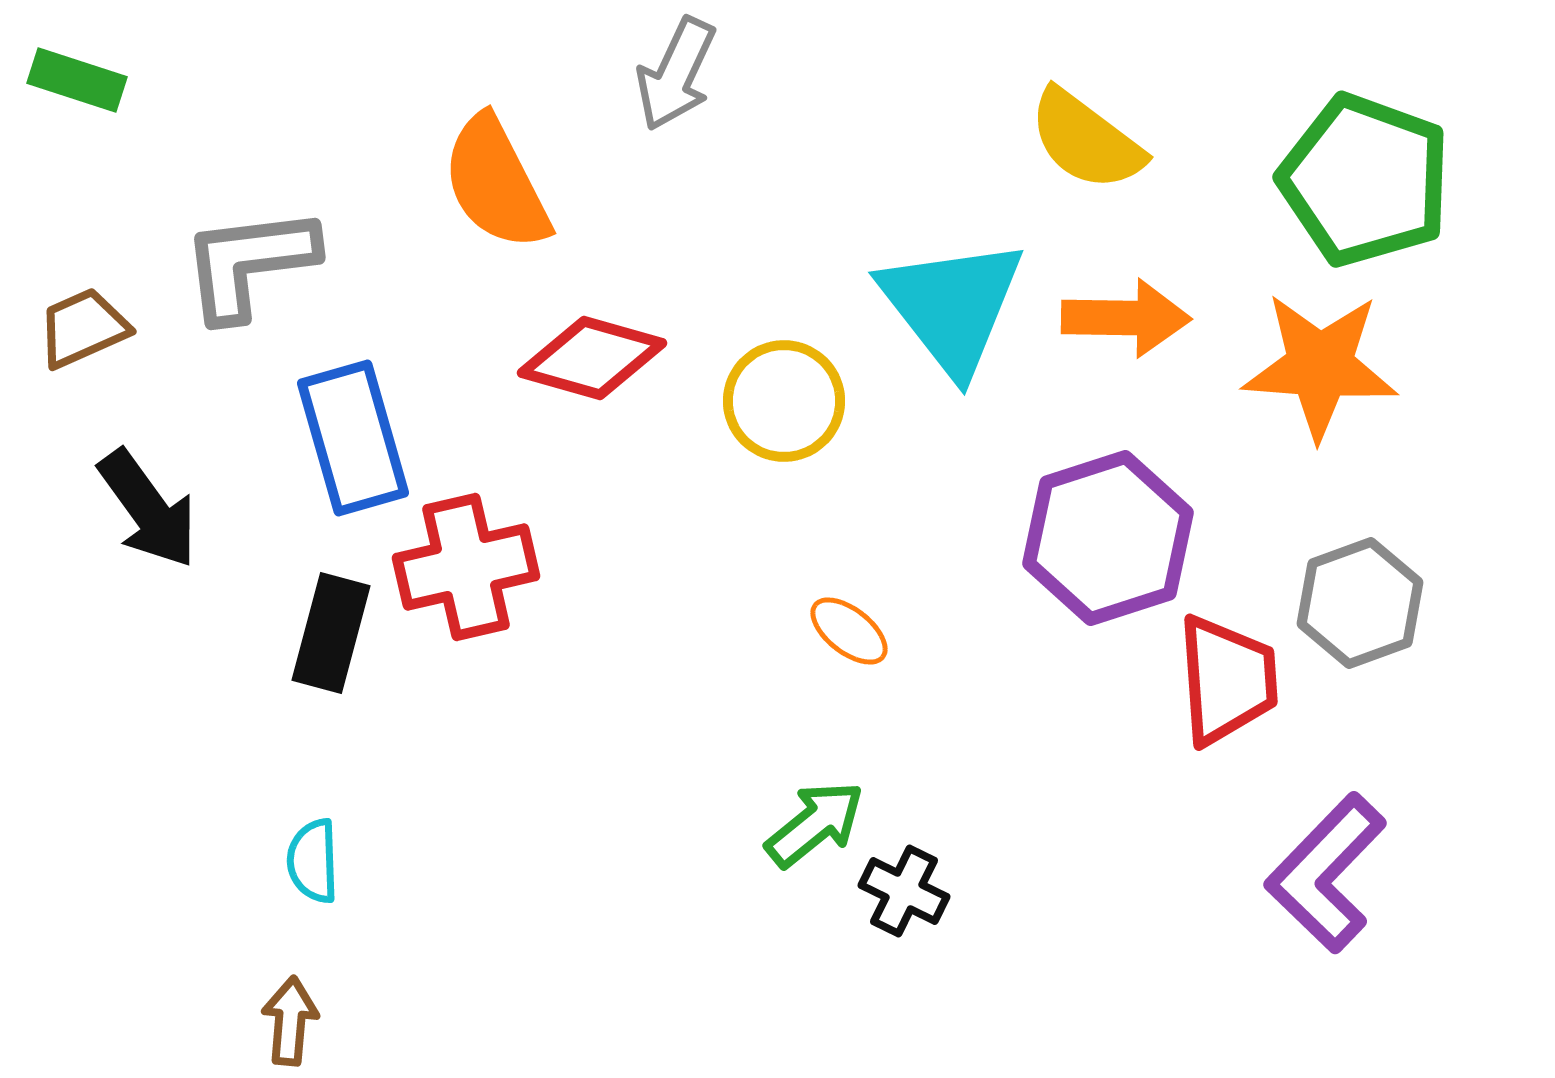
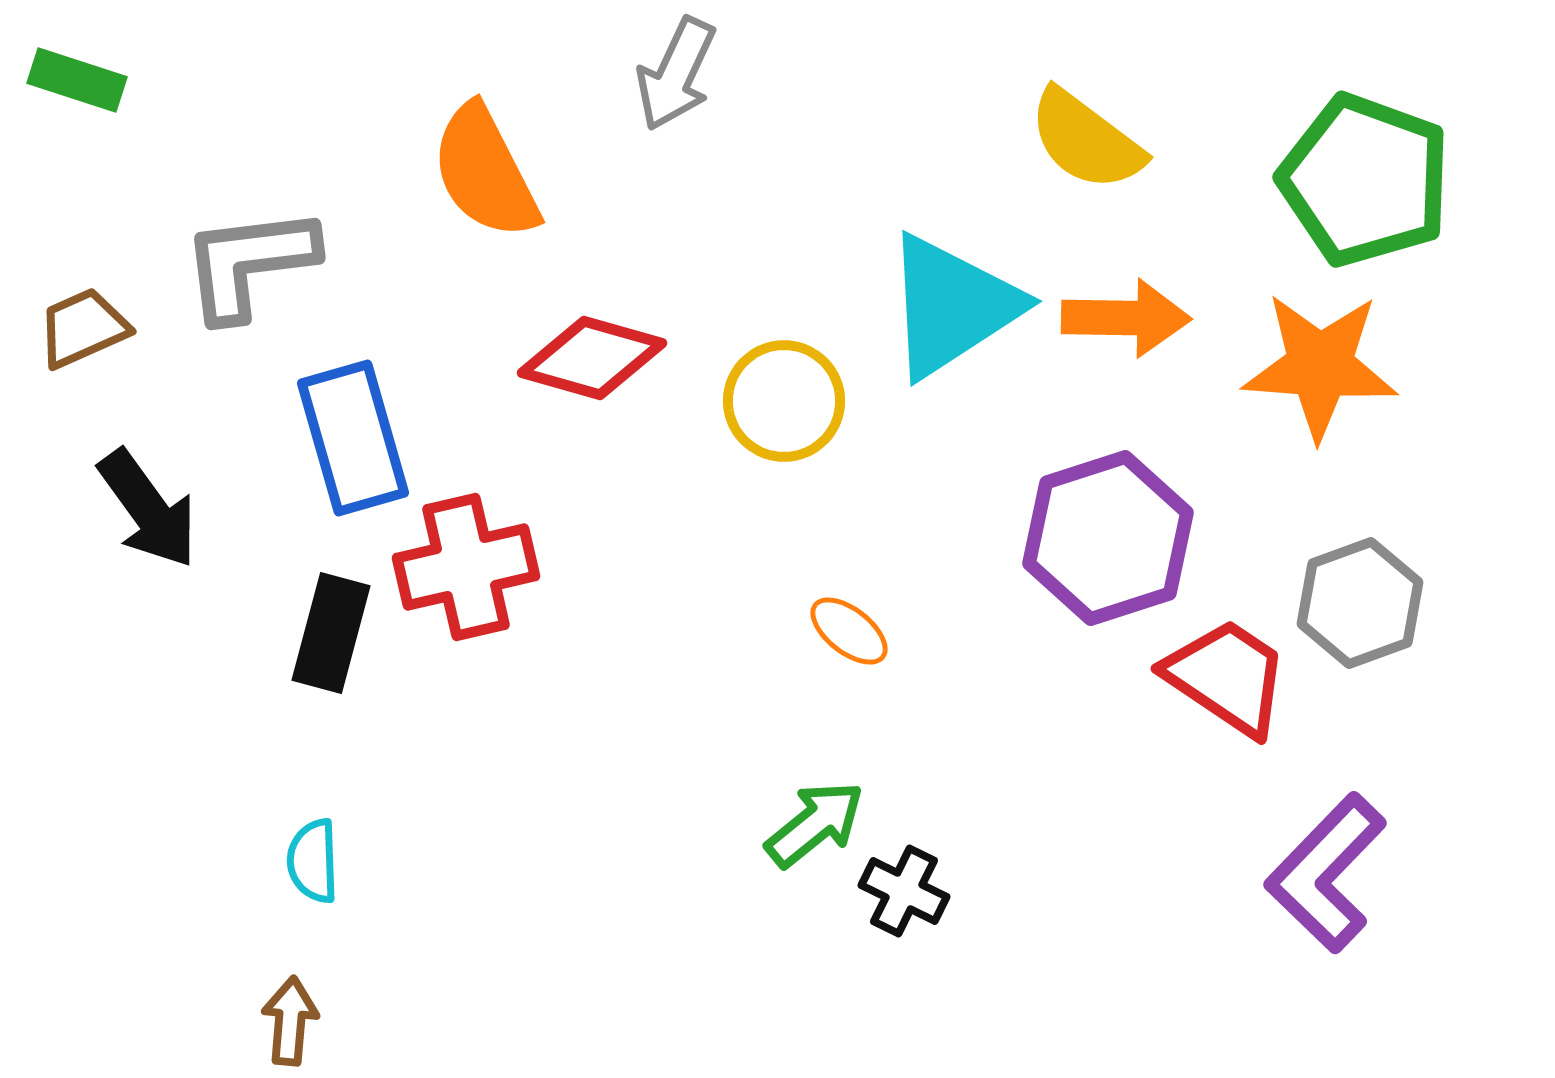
orange semicircle: moved 11 px left, 11 px up
cyan triangle: rotated 35 degrees clockwise
red trapezoid: moved 3 px up; rotated 52 degrees counterclockwise
